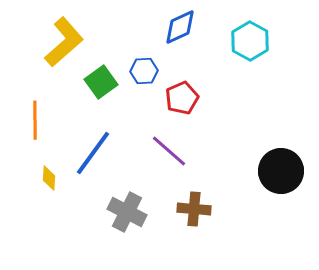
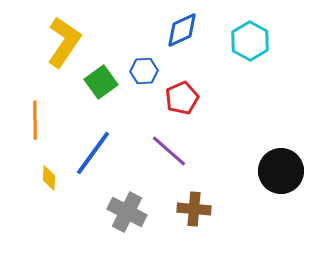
blue diamond: moved 2 px right, 3 px down
yellow L-shape: rotated 15 degrees counterclockwise
